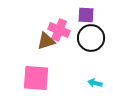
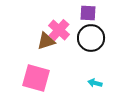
purple square: moved 2 px right, 2 px up
pink cross: rotated 20 degrees clockwise
pink square: rotated 12 degrees clockwise
